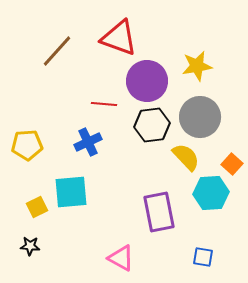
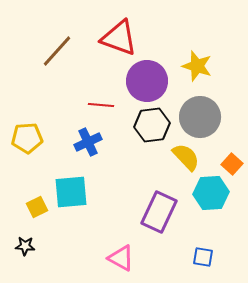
yellow star: rotated 28 degrees clockwise
red line: moved 3 px left, 1 px down
yellow pentagon: moved 7 px up
purple rectangle: rotated 36 degrees clockwise
black star: moved 5 px left
